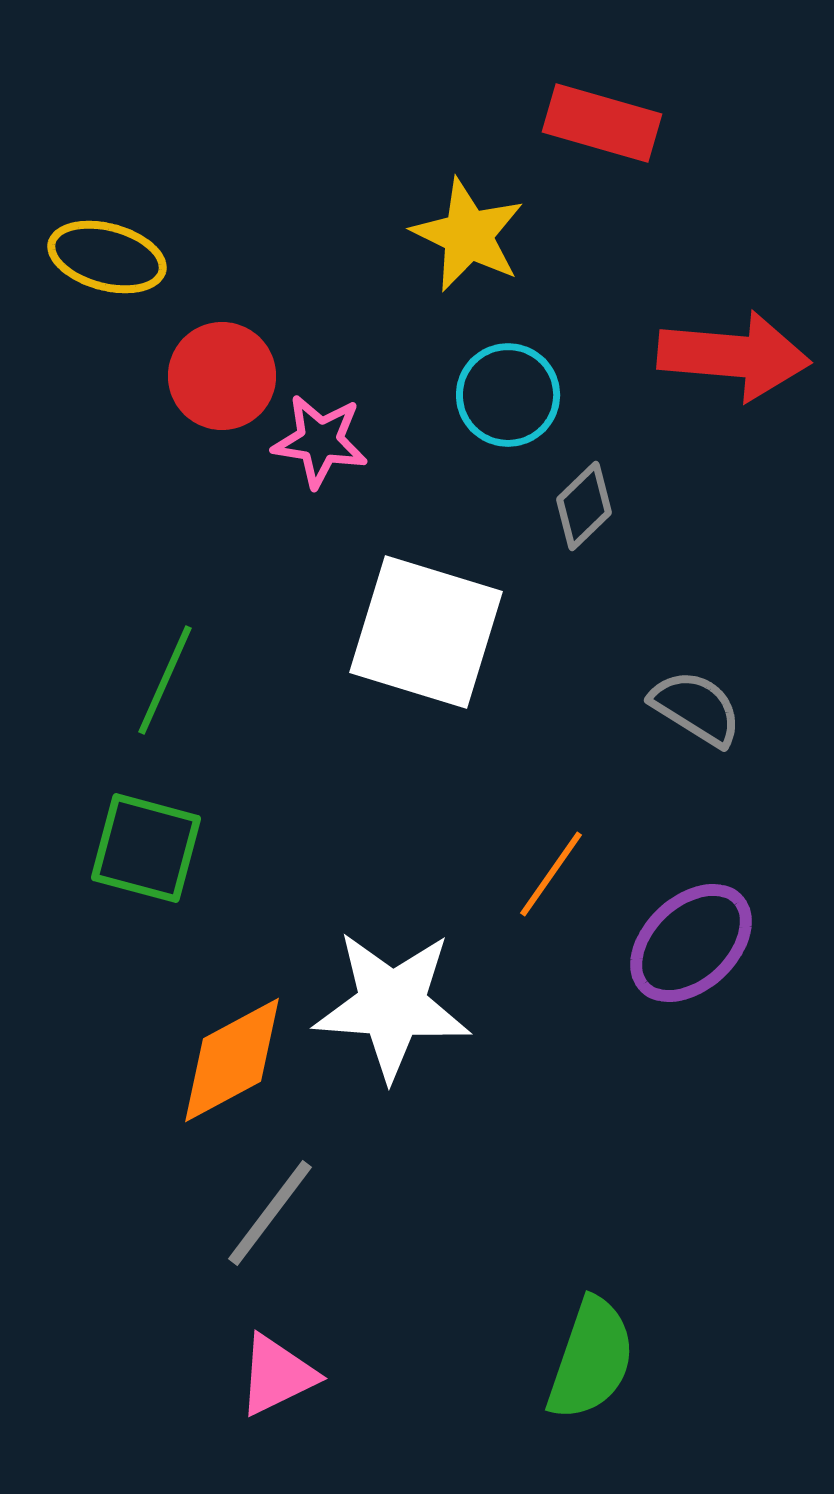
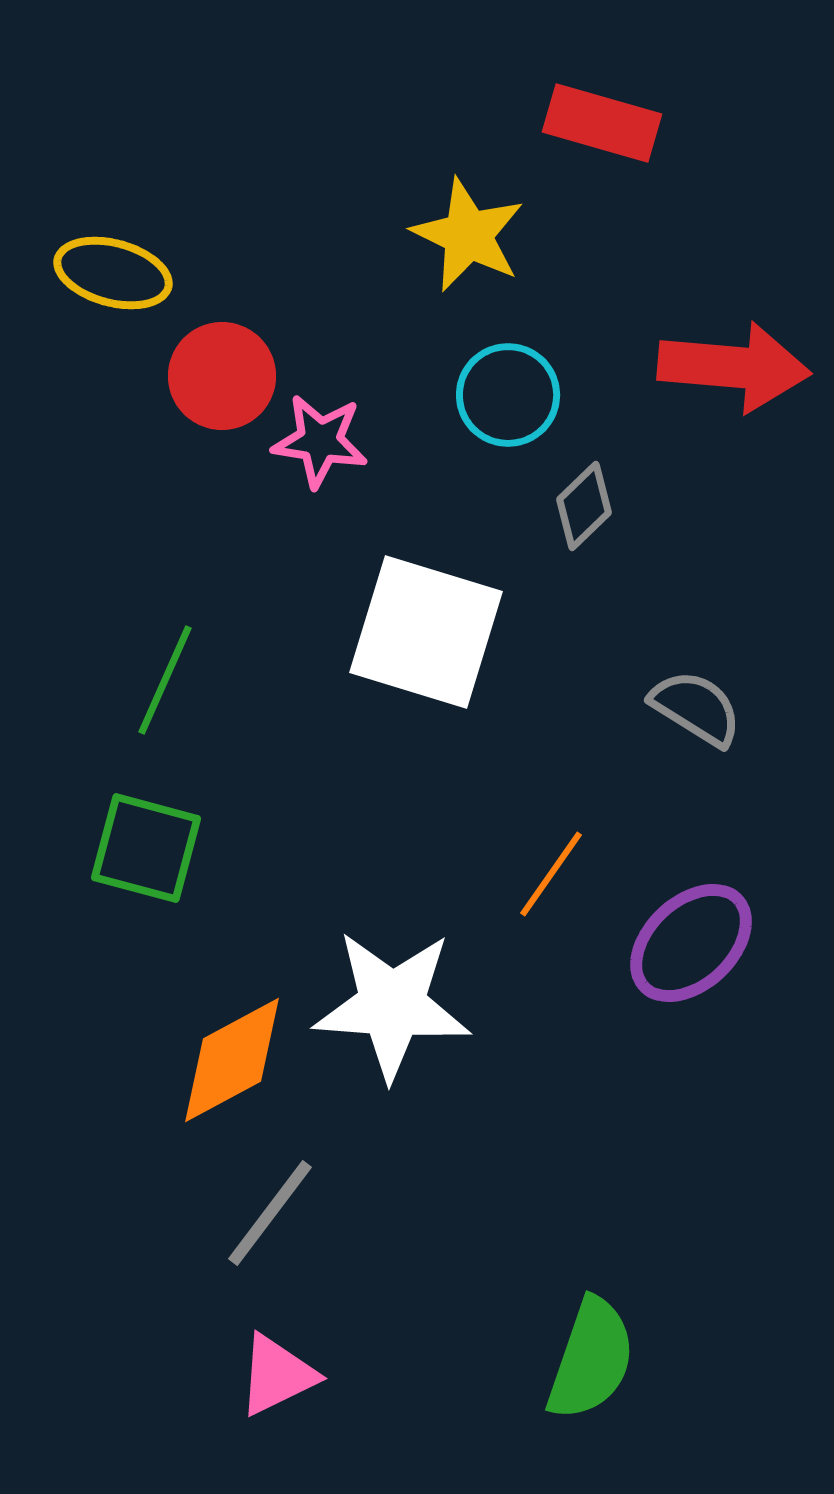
yellow ellipse: moved 6 px right, 16 px down
red arrow: moved 11 px down
